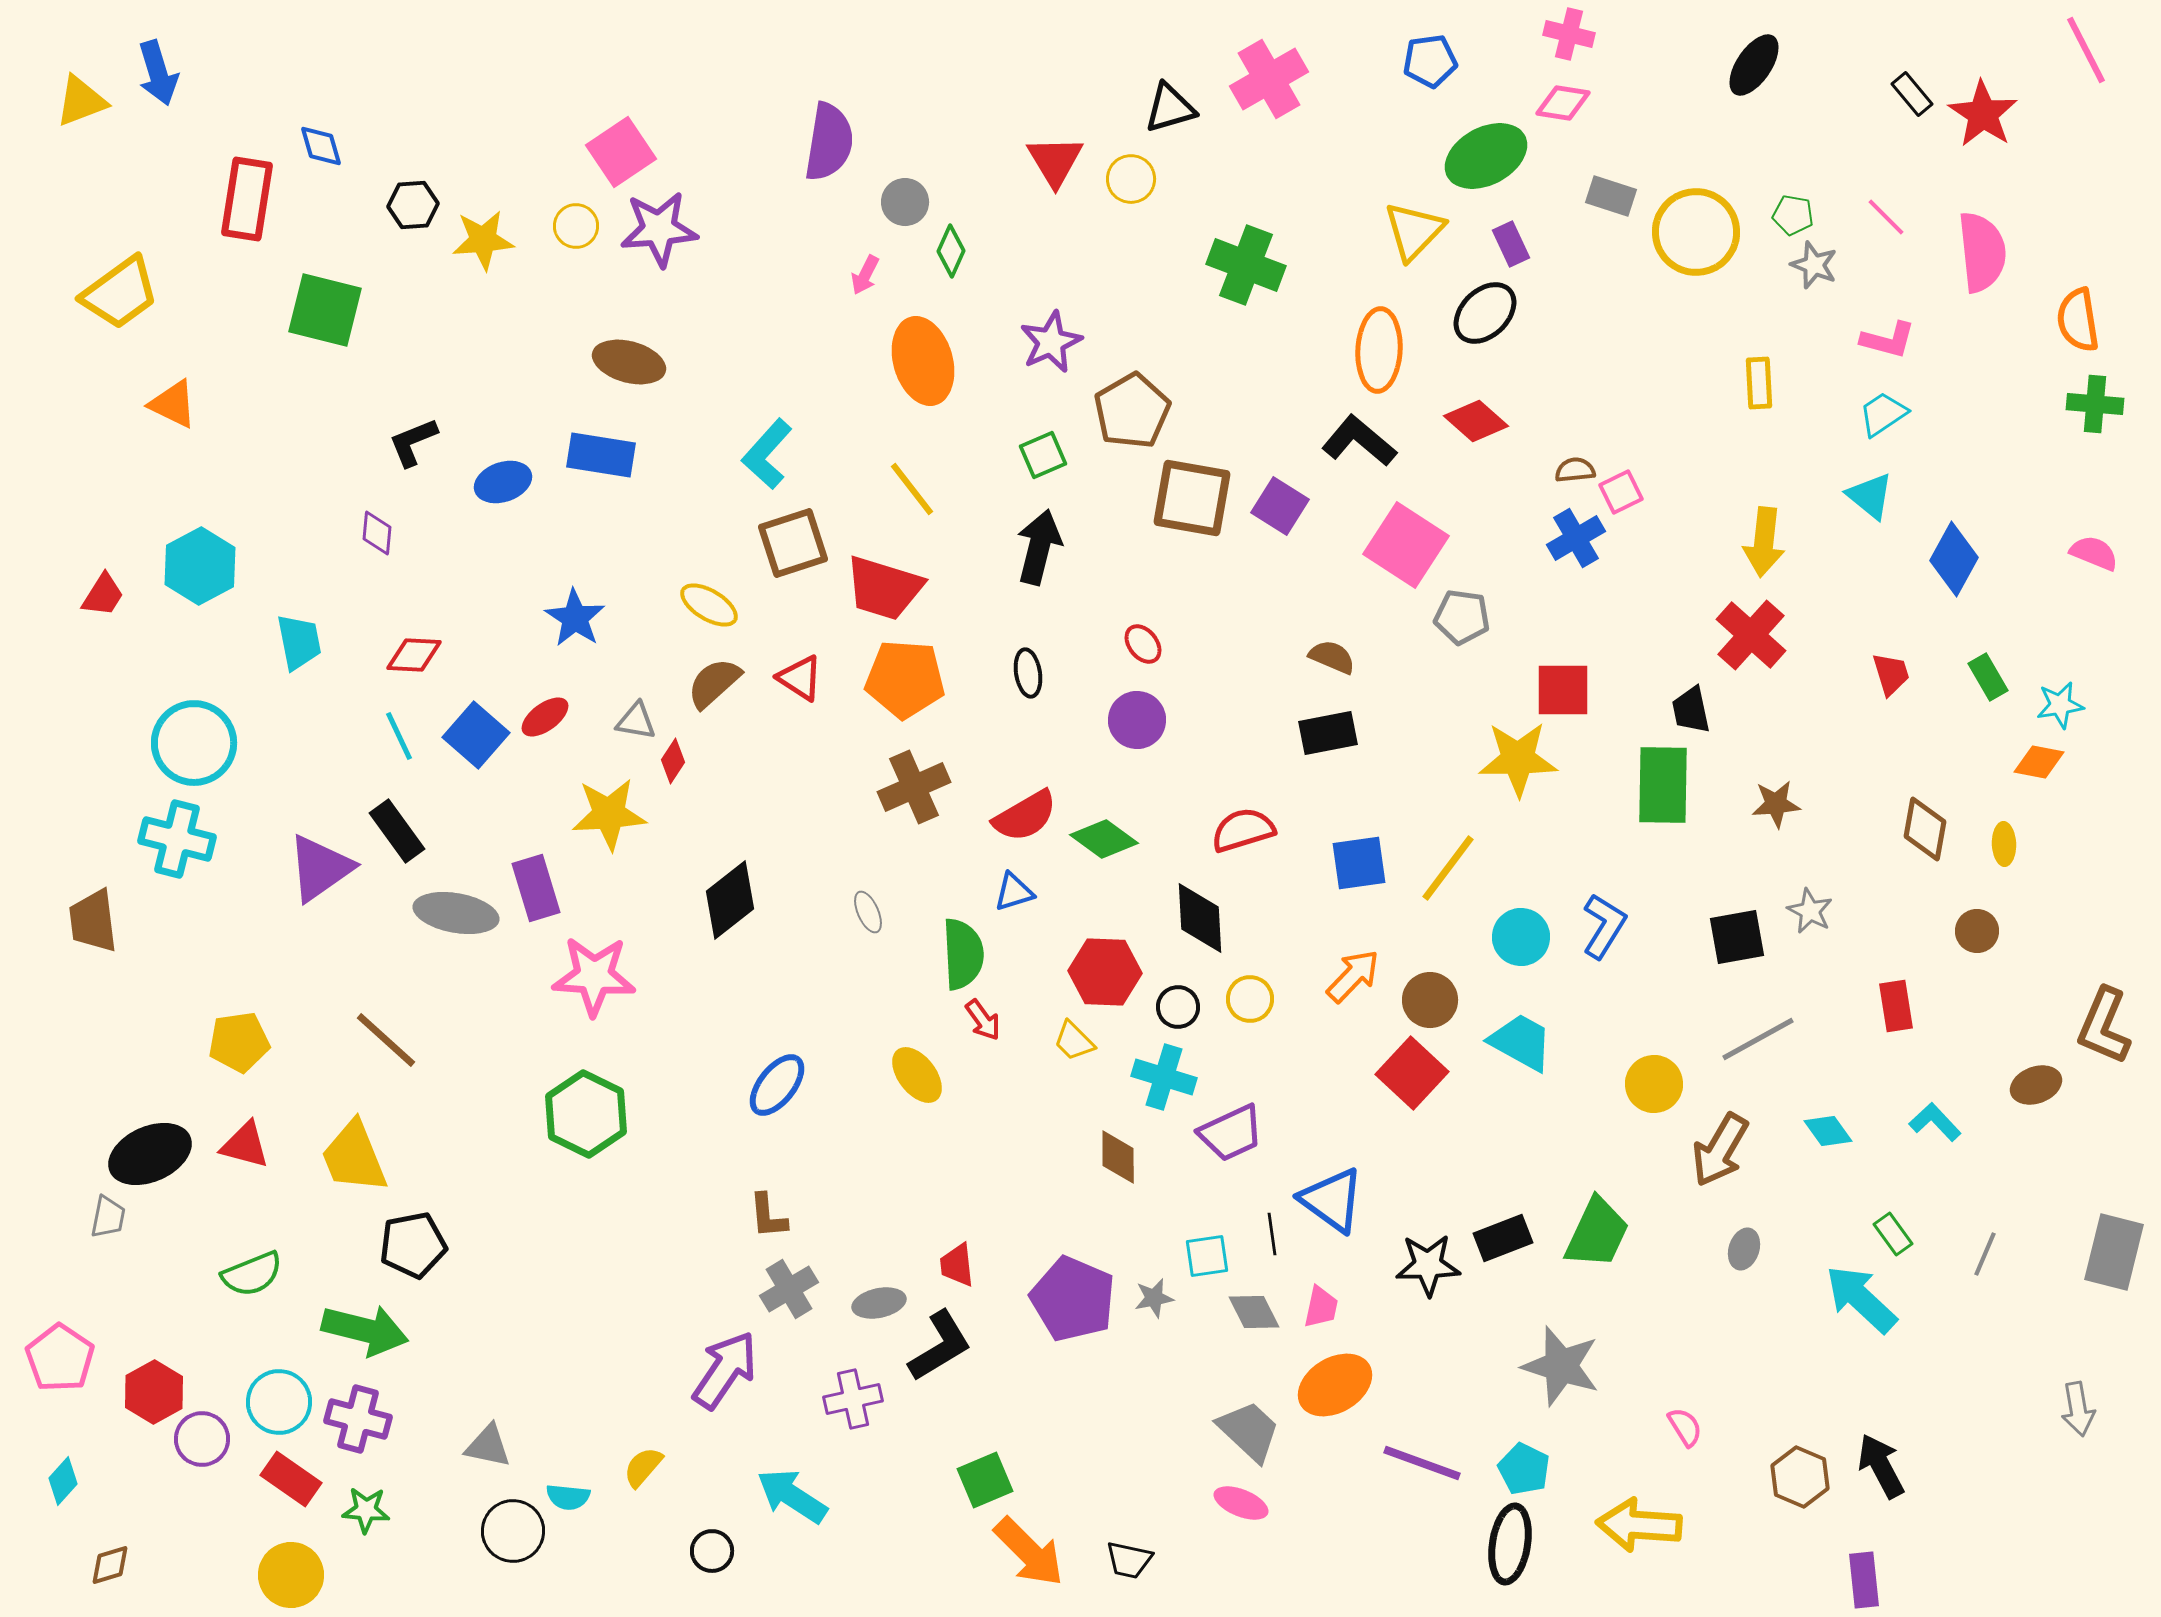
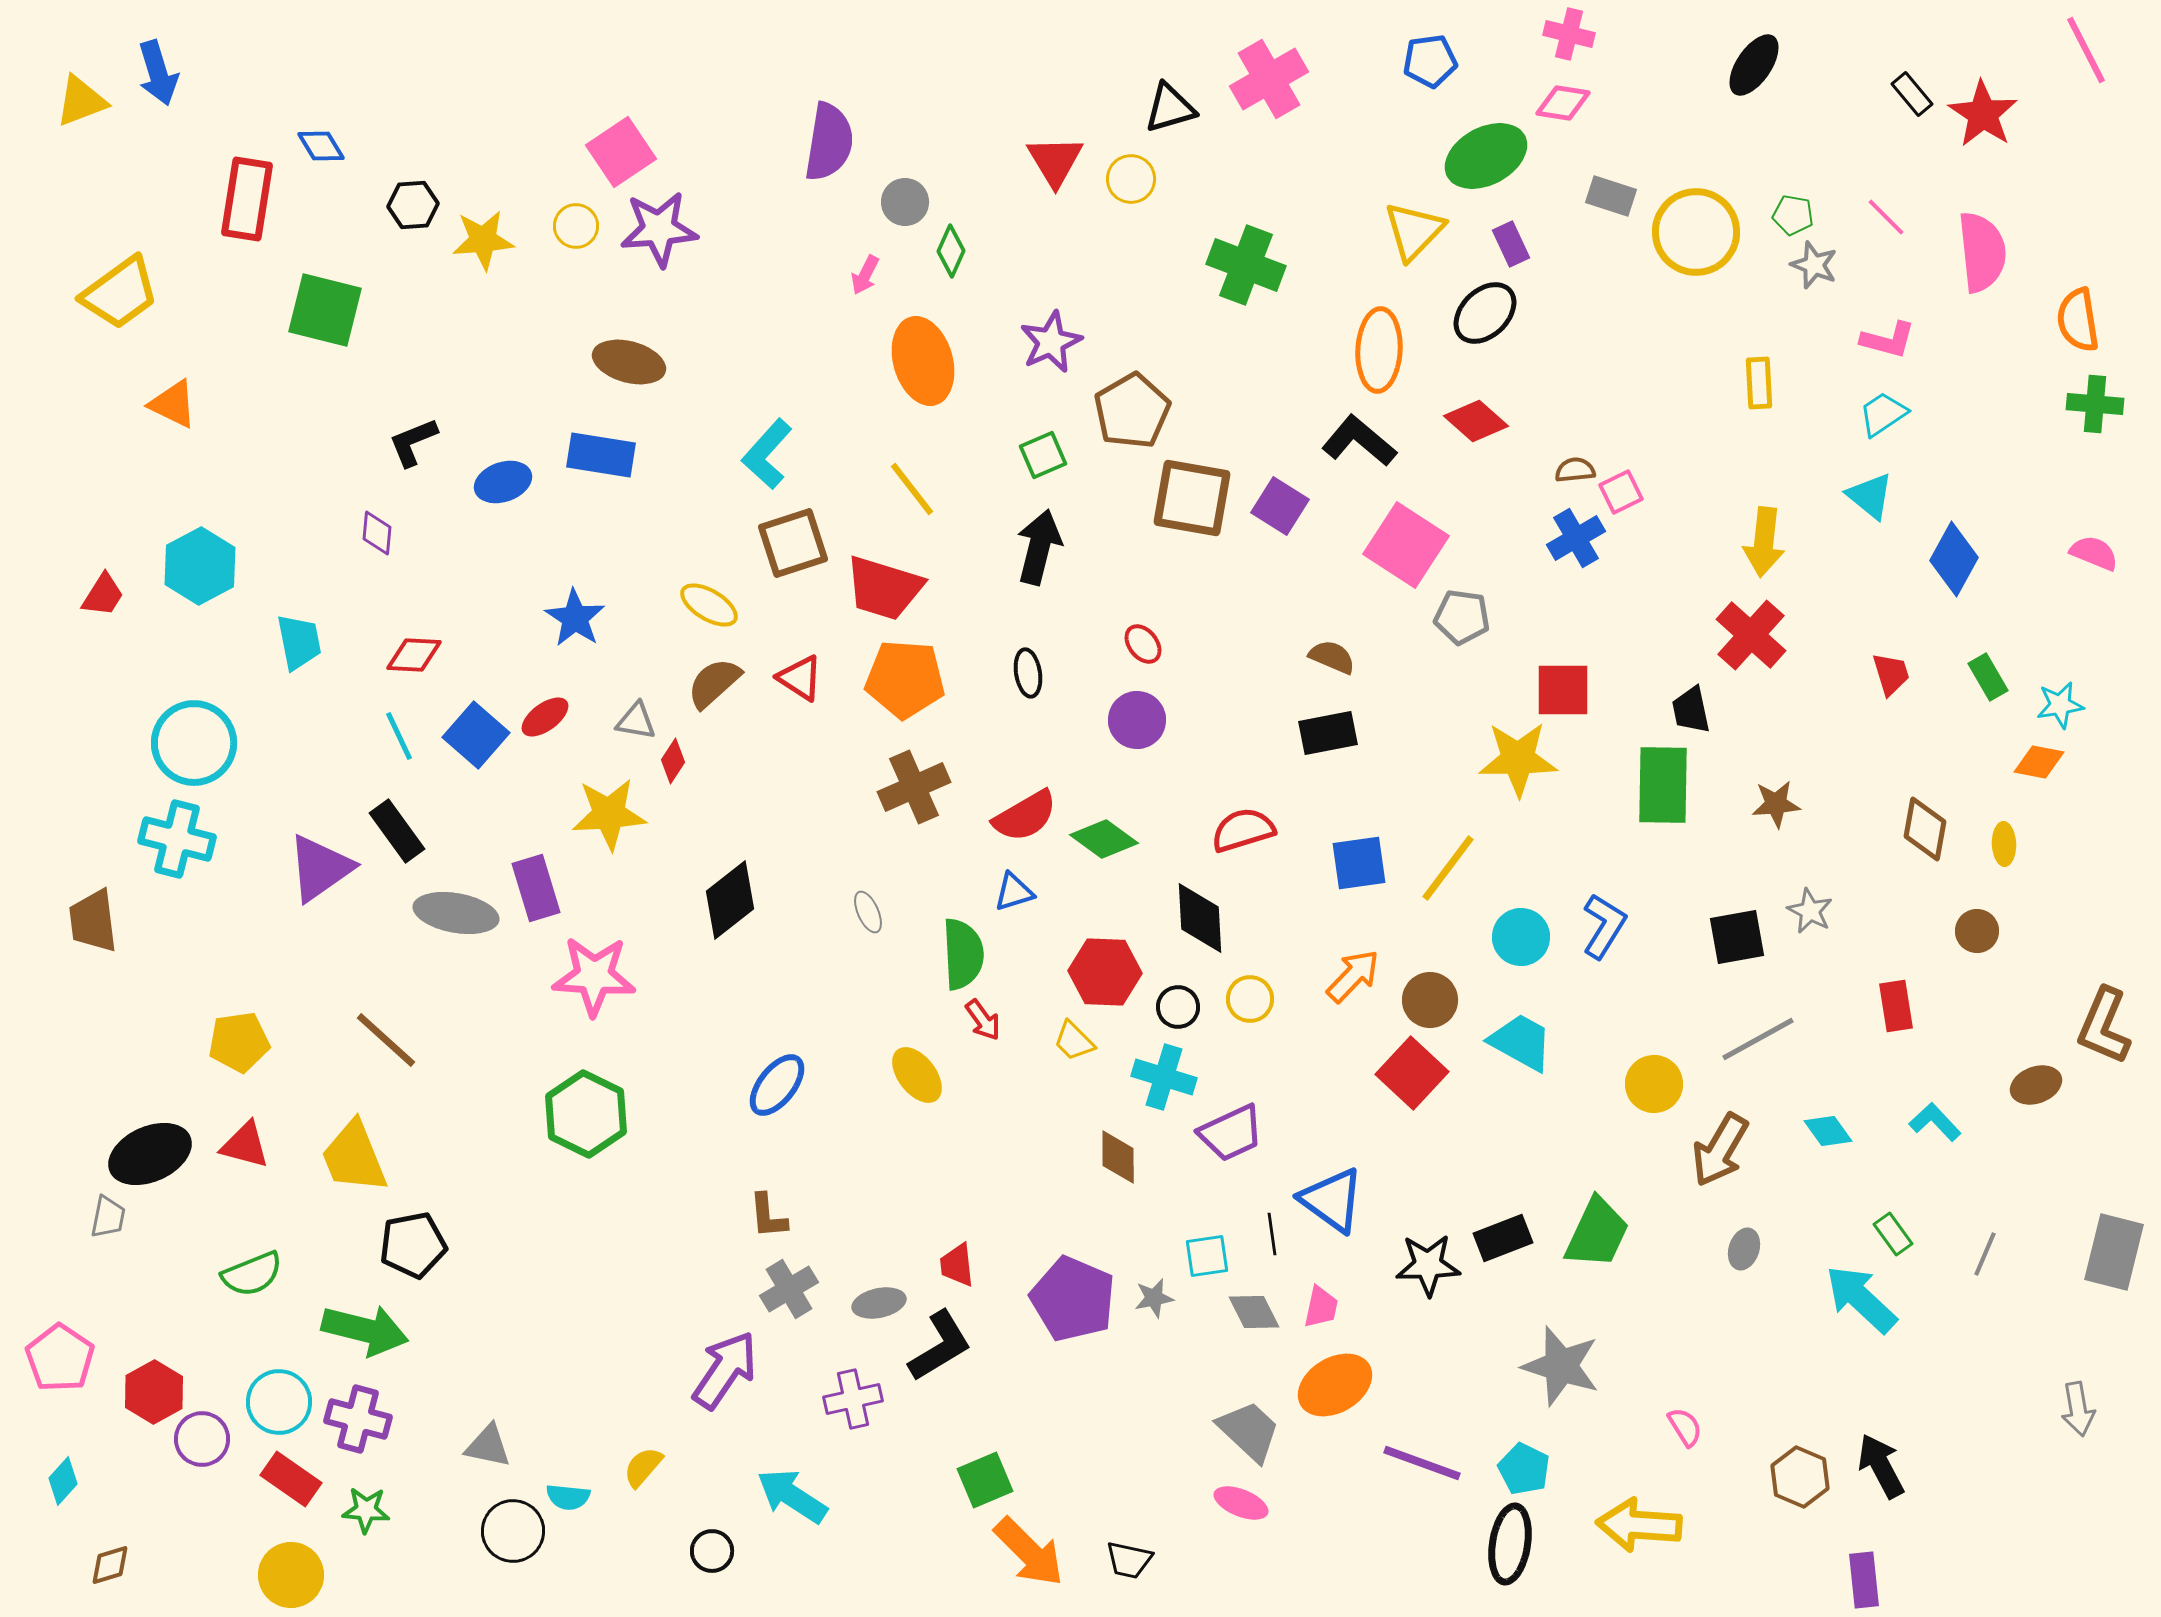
blue diamond at (321, 146): rotated 15 degrees counterclockwise
